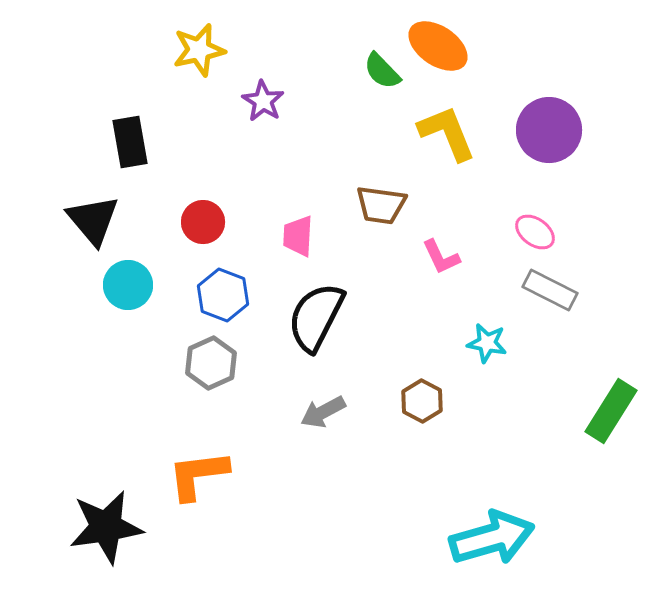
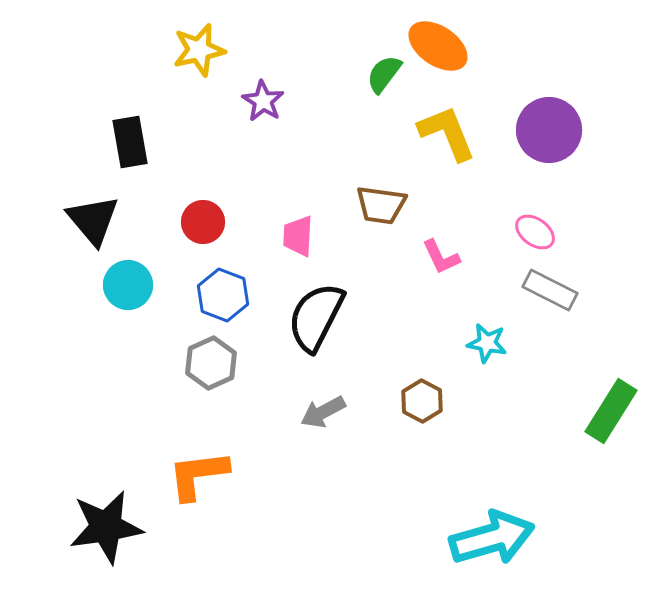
green semicircle: moved 2 px right, 3 px down; rotated 81 degrees clockwise
